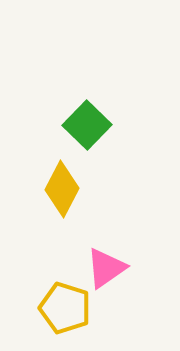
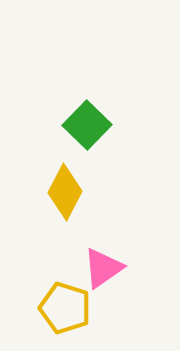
yellow diamond: moved 3 px right, 3 px down
pink triangle: moved 3 px left
